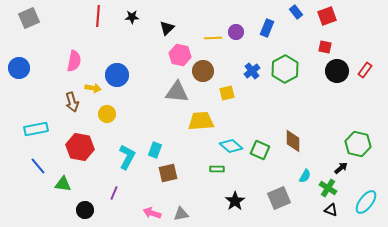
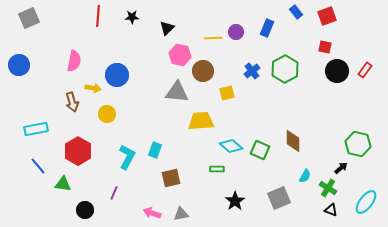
blue circle at (19, 68): moved 3 px up
red hexagon at (80, 147): moved 2 px left, 4 px down; rotated 20 degrees clockwise
brown square at (168, 173): moved 3 px right, 5 px down
